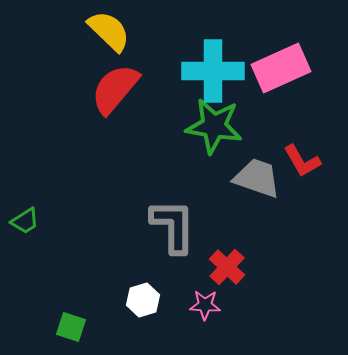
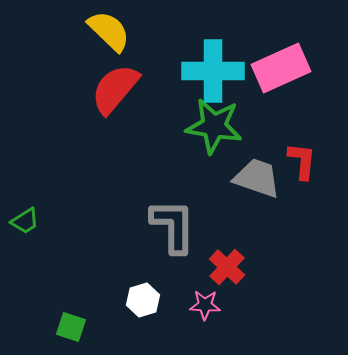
red L-shape: rotated 144 degrees counterclockwise
